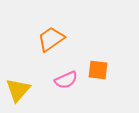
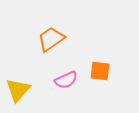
orange square: moved 2 px right, 1 px down
